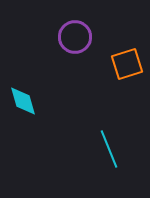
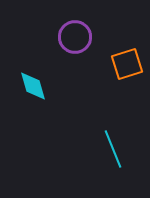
cyan diamond: moved 10 px right, 15 px up
cyan line: moved 4 px right
